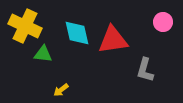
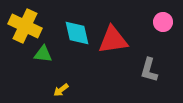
gray L-shape: moved 4 px right
